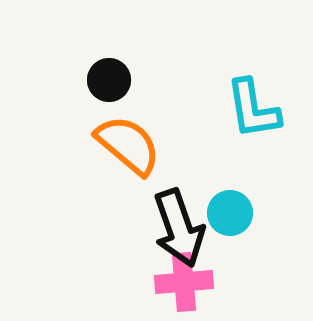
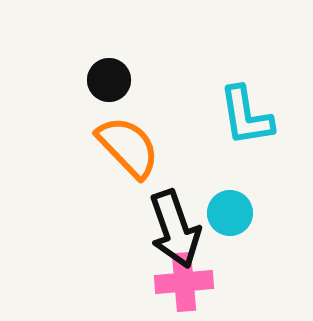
cyan L-shape: moved 7 px left, 7 px down
orange semicircle: moved 2 px down; rotated 6 degrees clockwise
black arrow: moved 4 px left, 1 px down
